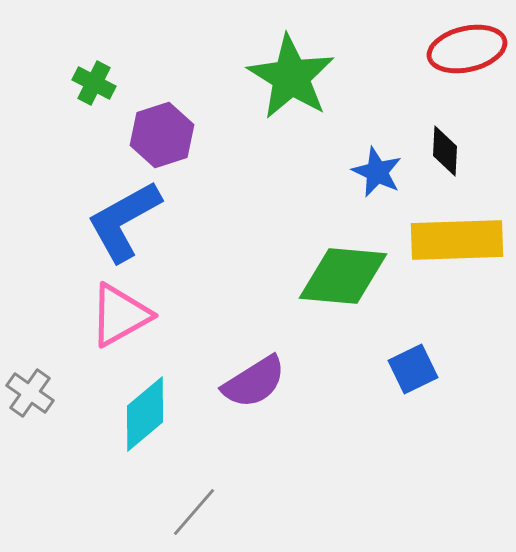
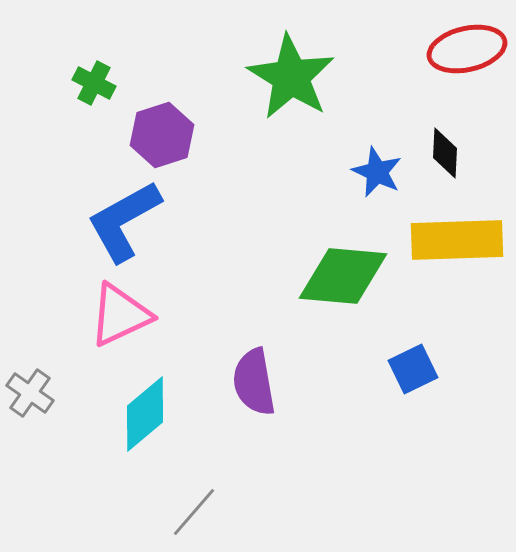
black diamond: moved 2 px down
pink triangle: rotated 4 degrees clockwise
purple semicircle: rotated 112 degrees clockwise
